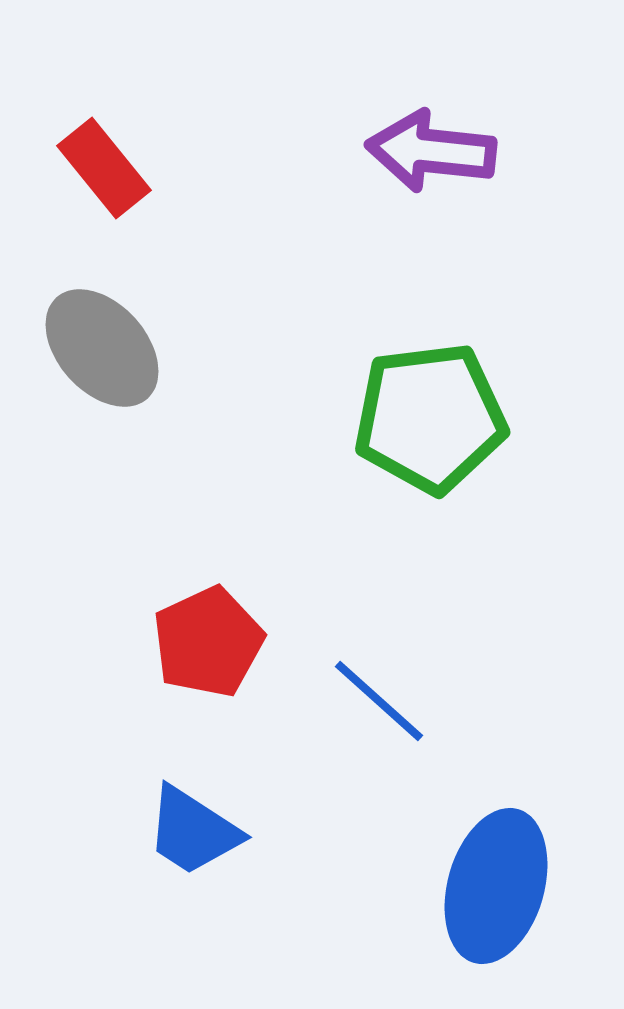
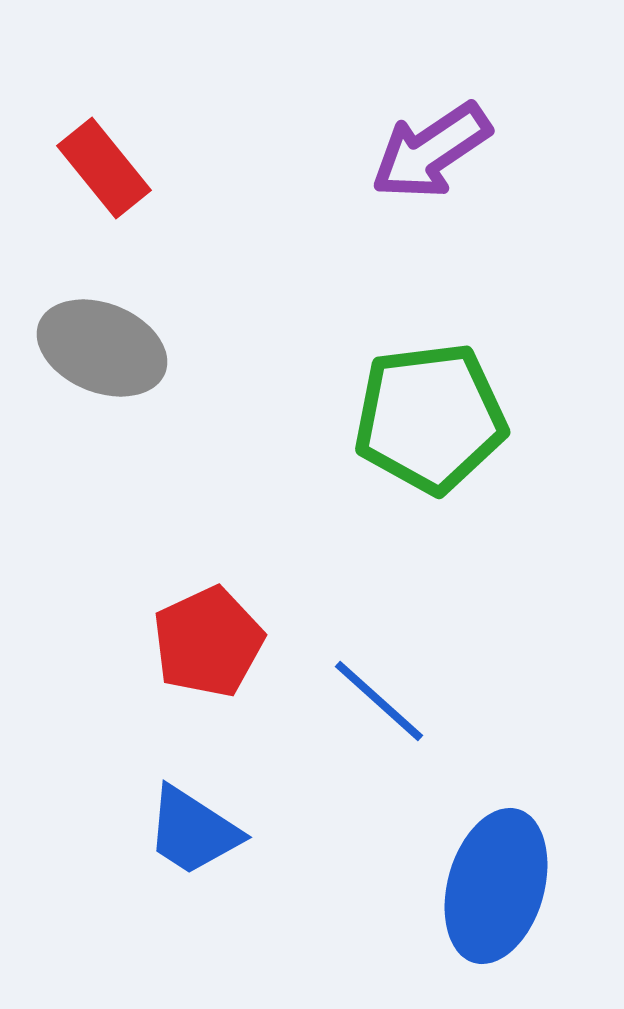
purple arrow: rotated 40 degrees counterclockwise
gray ellipse: rotated 26 degrees counterclockwise
